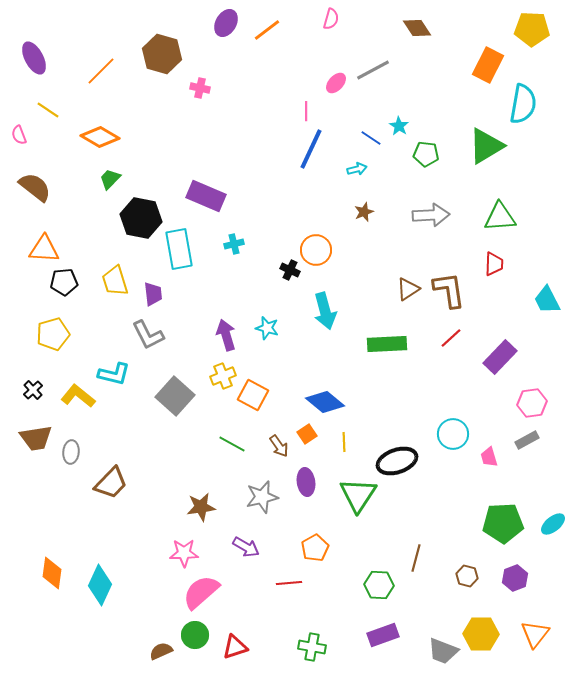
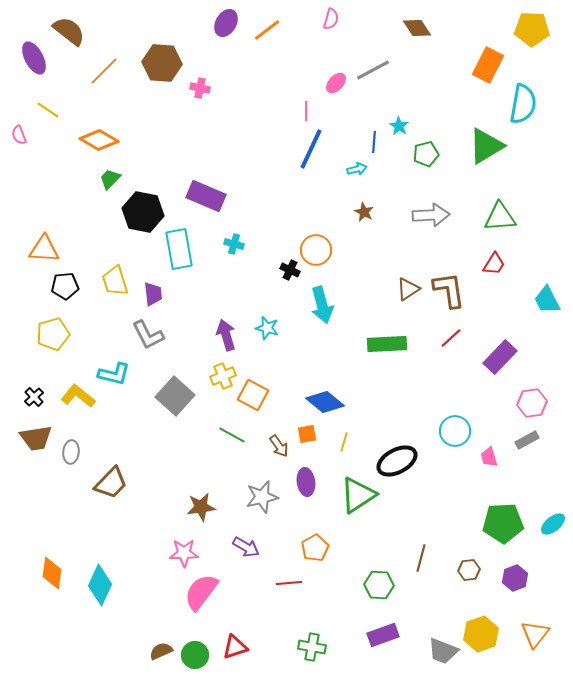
brown hexagon at (162, 54): moved 9 px down; rotated 12 degrees counterclockwise
orange line at (101, 71): moved 3 px right
orange diamond at (100, 137): moved 1 px left, 3 px down
blue line at (371, 138): moved 3 px right, 4 px down; rotated 60 degrees clockwise
green pentagon at (426, 154): rotated 20 degrees counterclockwise
brown semicircle at (35, 187): moved 34 px right, 156 px up
brown star at (364, 212): rotated 24 degrees counterclockwise
black hexagon at (141, 218): moved 2 px right, 6 px up
cyan cross at (234, 244): rotated 30 degrees clockwise
red trapezoid at (494, 264): rotated 30 degrees clockwise
black pentagon at (64, 282): moved 1 px right, 4 px down
cyan arrow at (325, 311): moved 3 px left, 6 px up
black cross at (33, 390): moved 1 px right, 7 px down
orange square at (307, 434): rotated 24 degrees clockwise
cyan circle at (453, 434): moved 2 px right, 3 px up
yellow line at (344, 442): rotated 18 degrees clockwise
green line at (232, 444): moved 9 px up
black ellipse at (397, 461): rotated 9 degrees counterclockwise
green triangle at (358, 495): rotated 24 degrees clockwise
brown line at (416, 558): moved 5 px right
brown hexagon at (467, 576): moved 2 px right, 6 px up; rotated 20 degrees counterclockwise
pink semicircle at (201, 592): rotated 12 degrees counterclockwise
yellow hexagon at (481, 634): rotated 20 degrees counterclockwise
green circle at (195, 635): moved 20 px down
